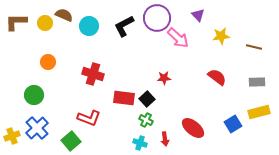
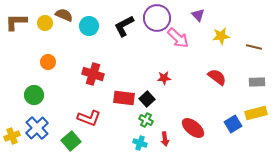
yellow rectangle: moved 3 px left, 1 px down
